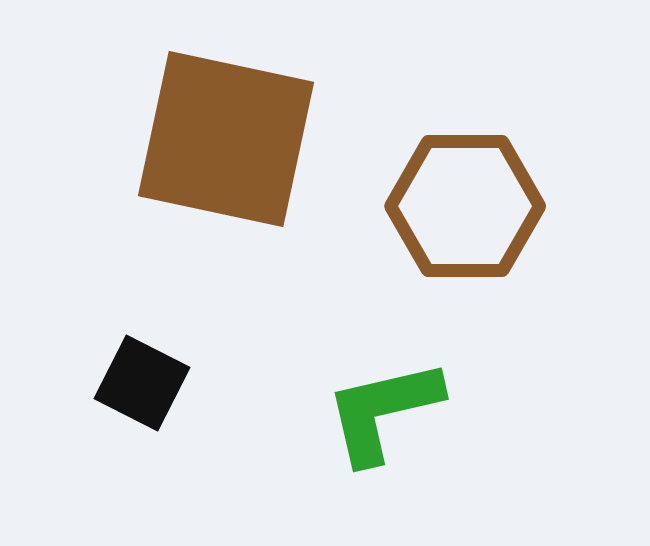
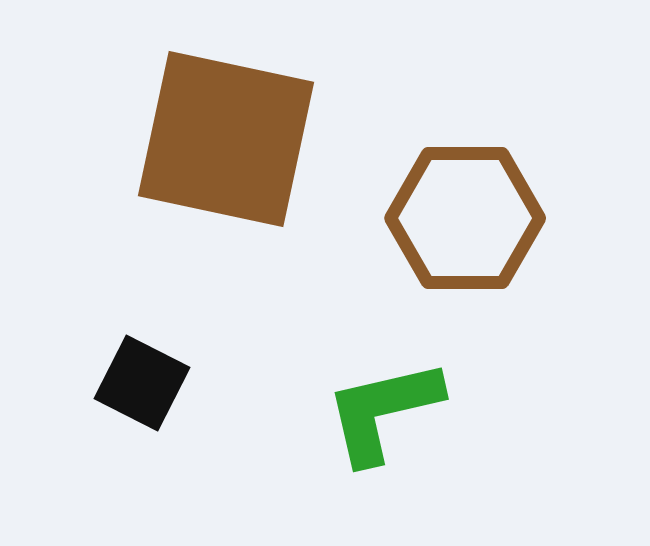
brown hexagon: moved 12 px down
